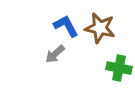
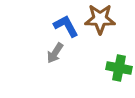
brown star: moved 9 px up; rotated 12 degrees counterclockwise
gray arrow: moved 1 px up; rotated 15 degrees counterclockwise
